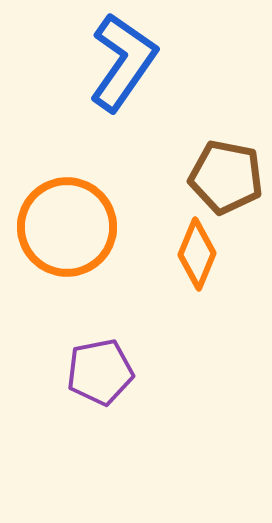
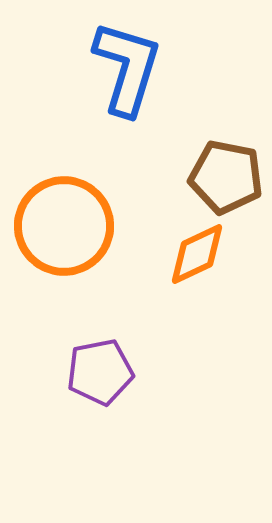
blue L-shape: moved 4 px right, 6 px down; rotated 18 degrees counterclockwise
orange circle: moved 3 px left, 1 px up
orange diamond: rotated 42 degrees clockwise
